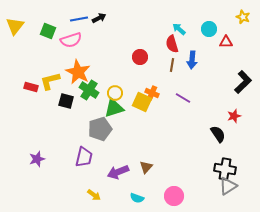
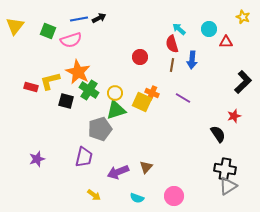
green triangle: moved 2 px right, 2 px down
